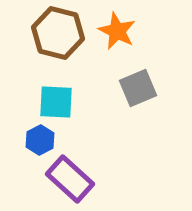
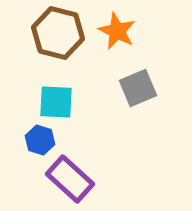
blue hexagon: rotated 16 degrees counterclockwise
